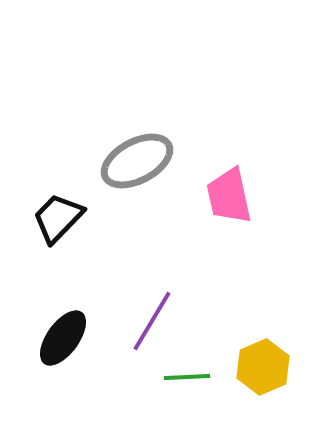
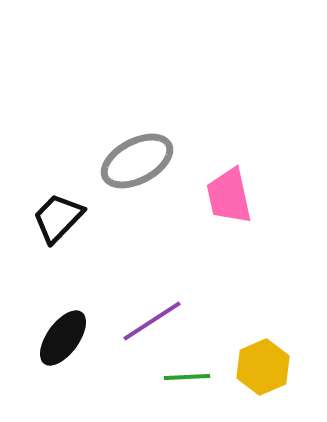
purple line: rotated 26 degrees clockwise
